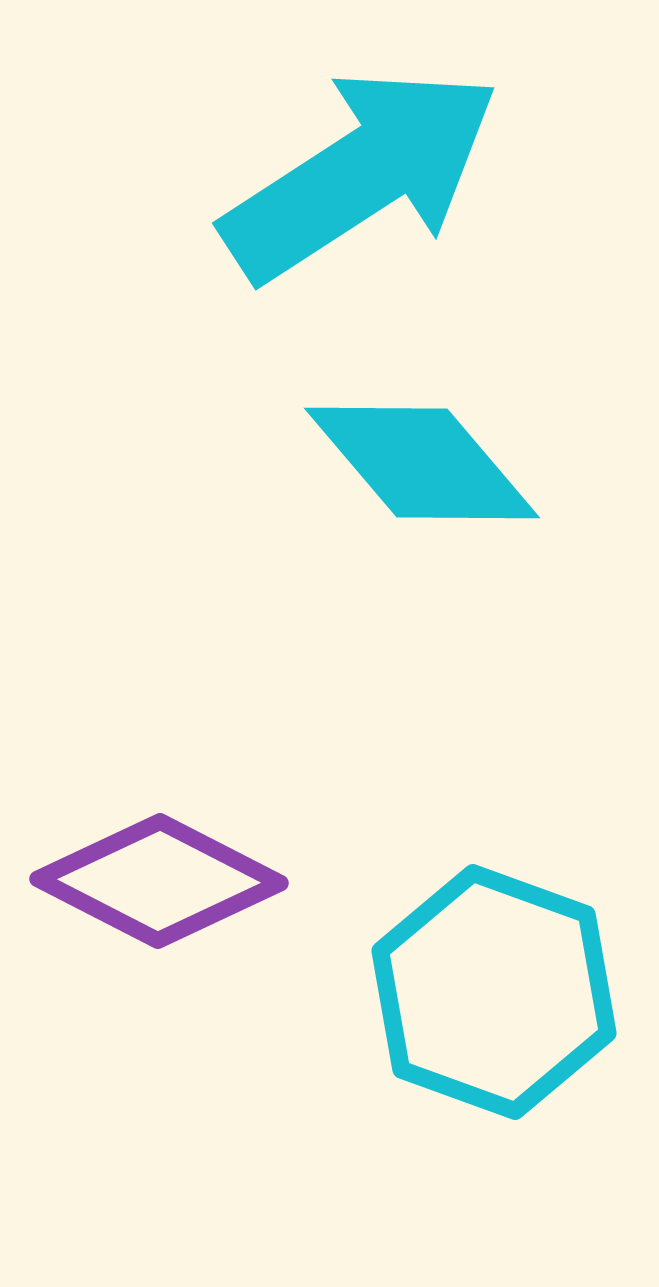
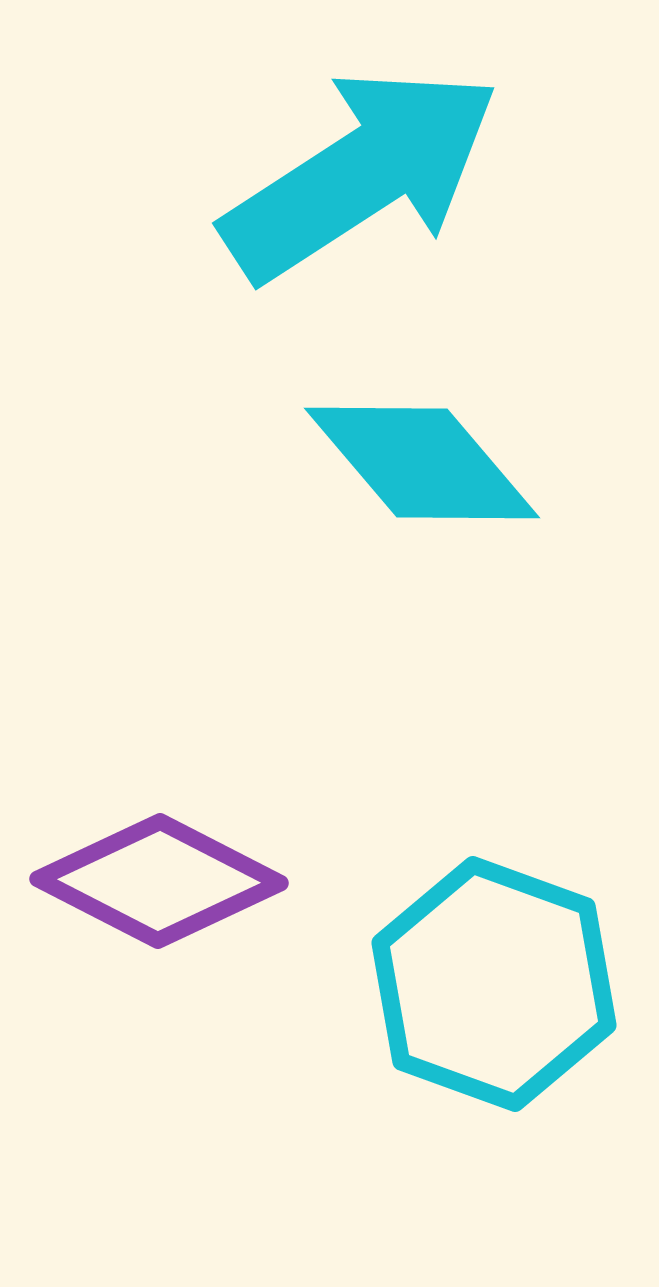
cyan hexagon: moved 8 px up
